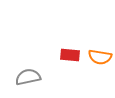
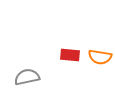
gray semicircle: moved 1 px left
